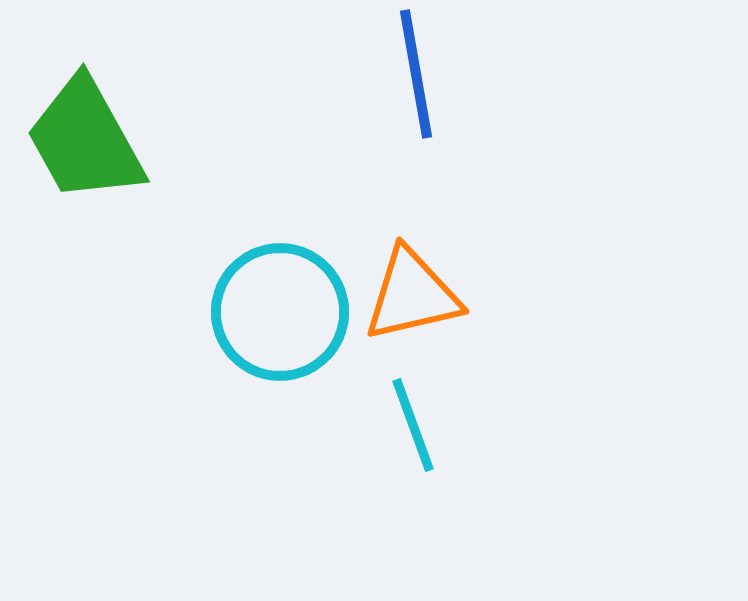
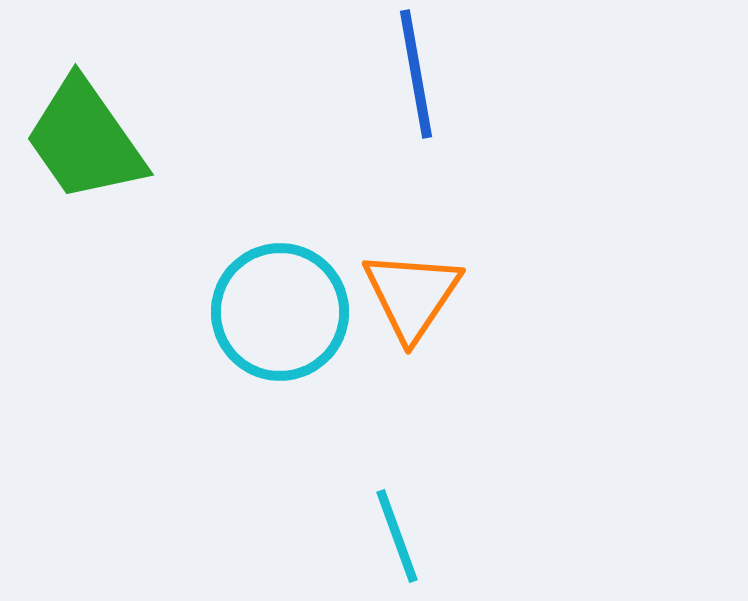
green trapezoid: rotated 6 degrees counterclockwise
orange triangle: rotated 43 degrees counterclockwise
cyan line: moved 16 px left, 111 px down
